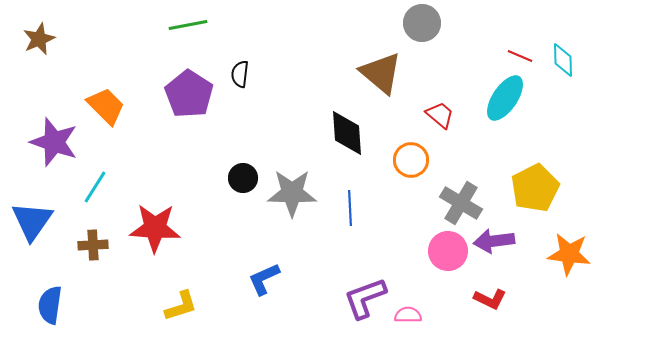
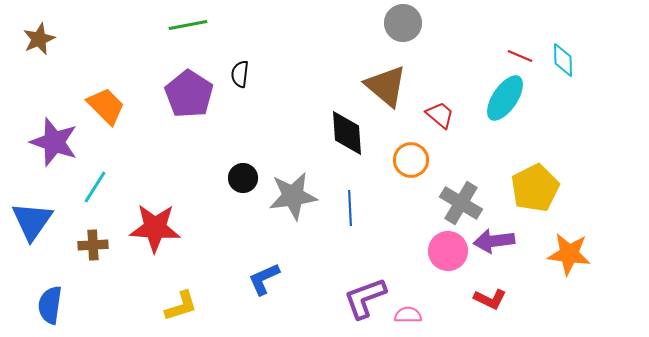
gray circle: moved 19 px left
brown triangle: moved 5 px right, 13 px down
gray star: moved 1 px right, 3 px down; rotated 9 degrees counterclockwise
